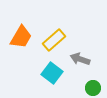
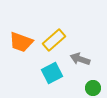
orange trapezoid: moved 5 px down; rotated 80 degrees clockwise
cyan square: rotated 25 degrees clockwise
